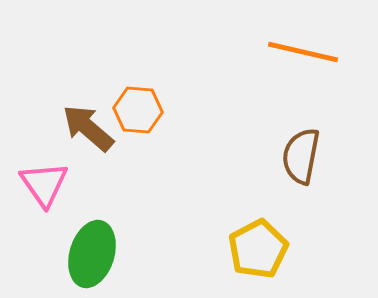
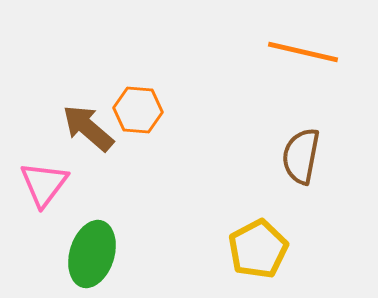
pink triangle: rotated 12 degrees clockwise
